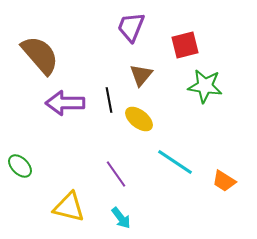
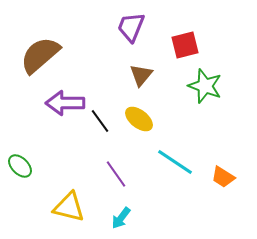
brown semicircle: rotated 90 degrees counterclockwise
green star: rotated 12 degrees clockwise
black line: moved 9 px left, 21 px down; rotated 25 degrees counterclockwise
orange trapezoid: moved 1 px left, 4 px up
cyan arrow: rotated 75 degrees clockwise
